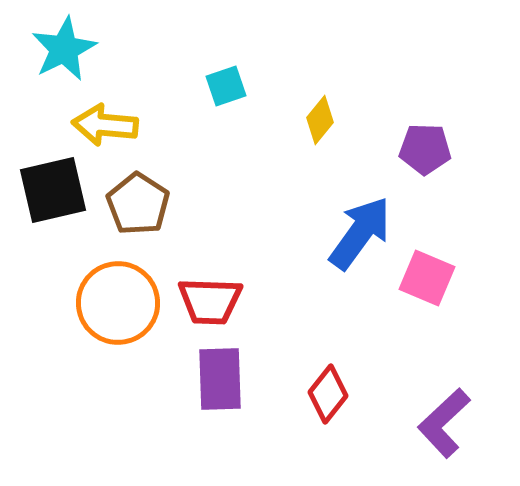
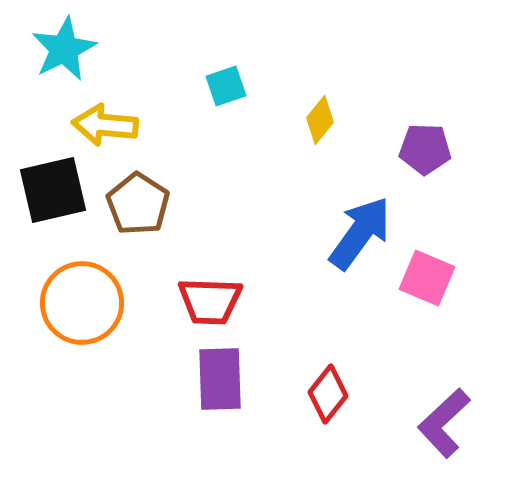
orange circle: moved 36 px left
